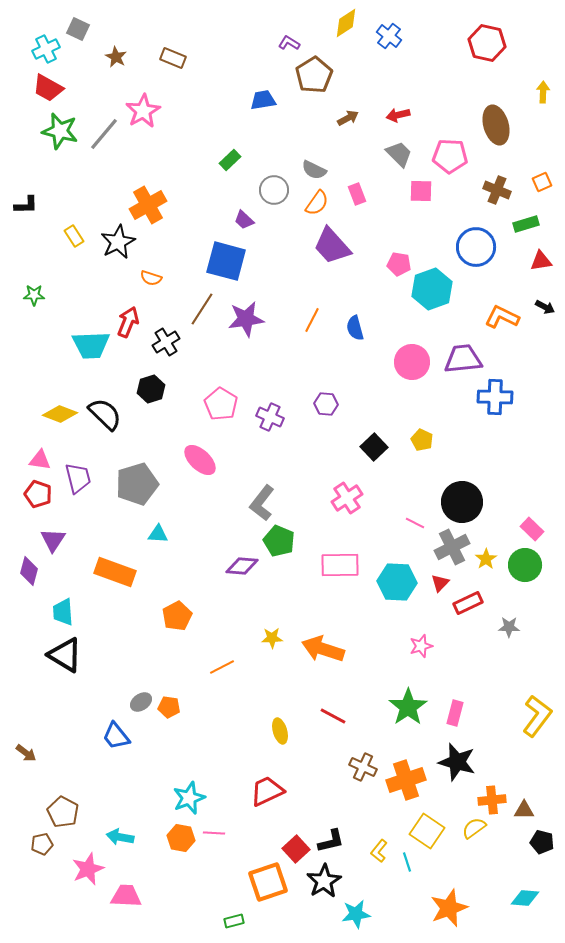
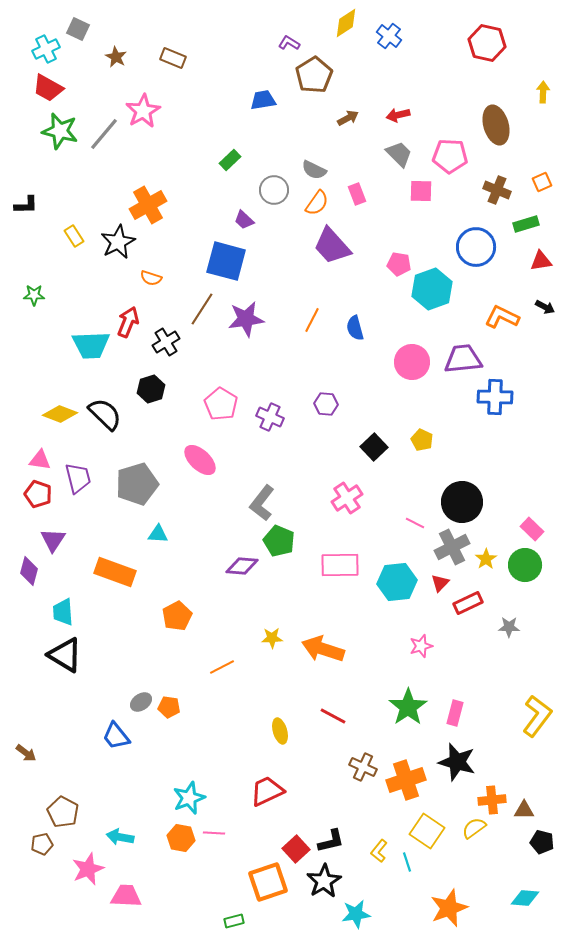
cyan hexagon at (397, 582): rotated 9 degrees counterclockwise
